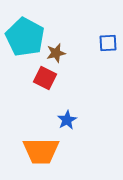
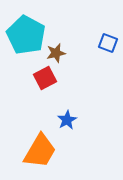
cyan pentagon: moved 1 px right, 2 px up
blue square: rotated 24 degrees clockwise
red square: rotated 35 degrees clockwise
orange trapezoid: moved 1 px left; rotated 60 degrees counterclockwise
